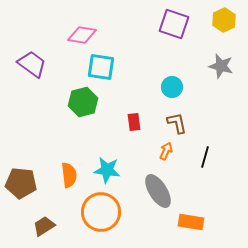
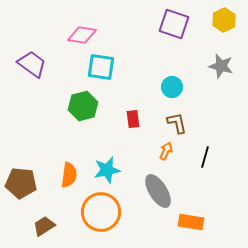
green hexagon: moved 4 px down
red rectangle: moved 1 px left, 3 px up
cyan star: rotated 20 degrees counterclockwise
orange semicircle: rotated 15 degrees clockwise
